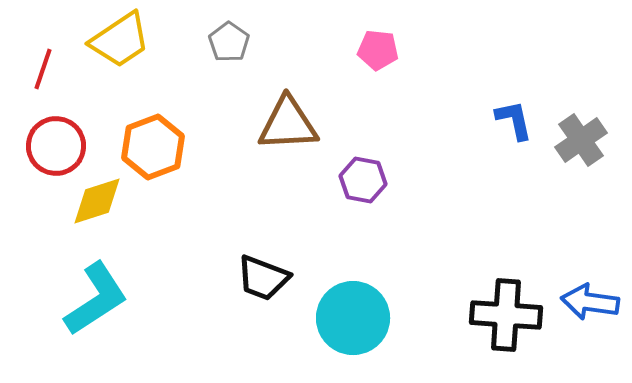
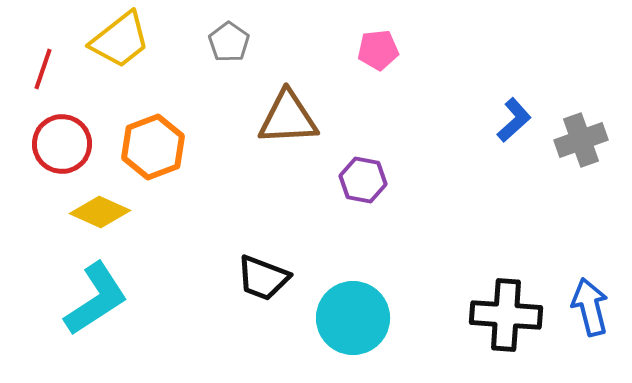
yellow trapezoid: rotated 4 degrees counterclockwise
pink pentagon: rotated 12 degrees counterclockwise
blue L-shape: rotated 60 degrees clockwise
brown triangle: moved 6 px up
gray cross: rotated 15 degrees clockwise
red circle: moved 6 px right, 2 px up
yellow diamond: moved 3 px right, 11 px down; rotated 42 degrees clockwise
blue arrow: moved 5 px down; rotated 68 degrees clockwise
